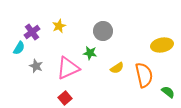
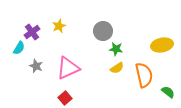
green star: moved 26 px right, 4 px up
